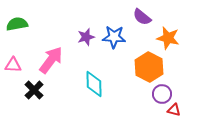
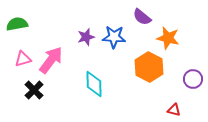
pink triangle: moved 10 px right, 6 px up; rotated 18 degrees counterclockwise
purple circle: moved 31 px right, 15 px up
